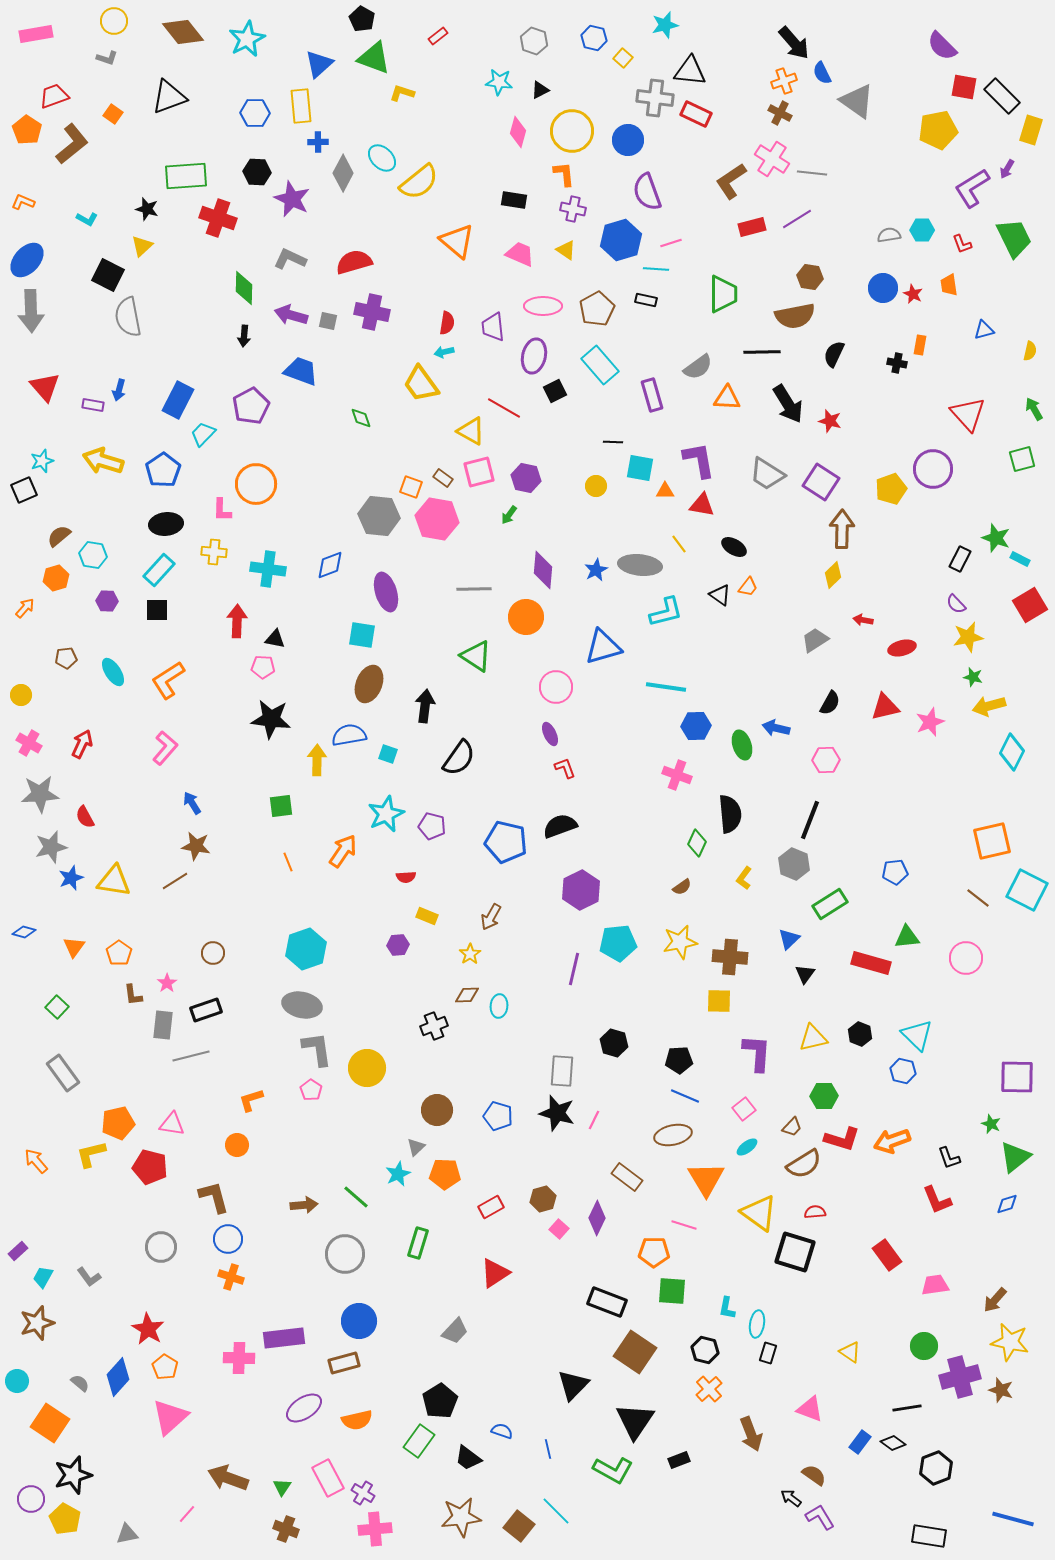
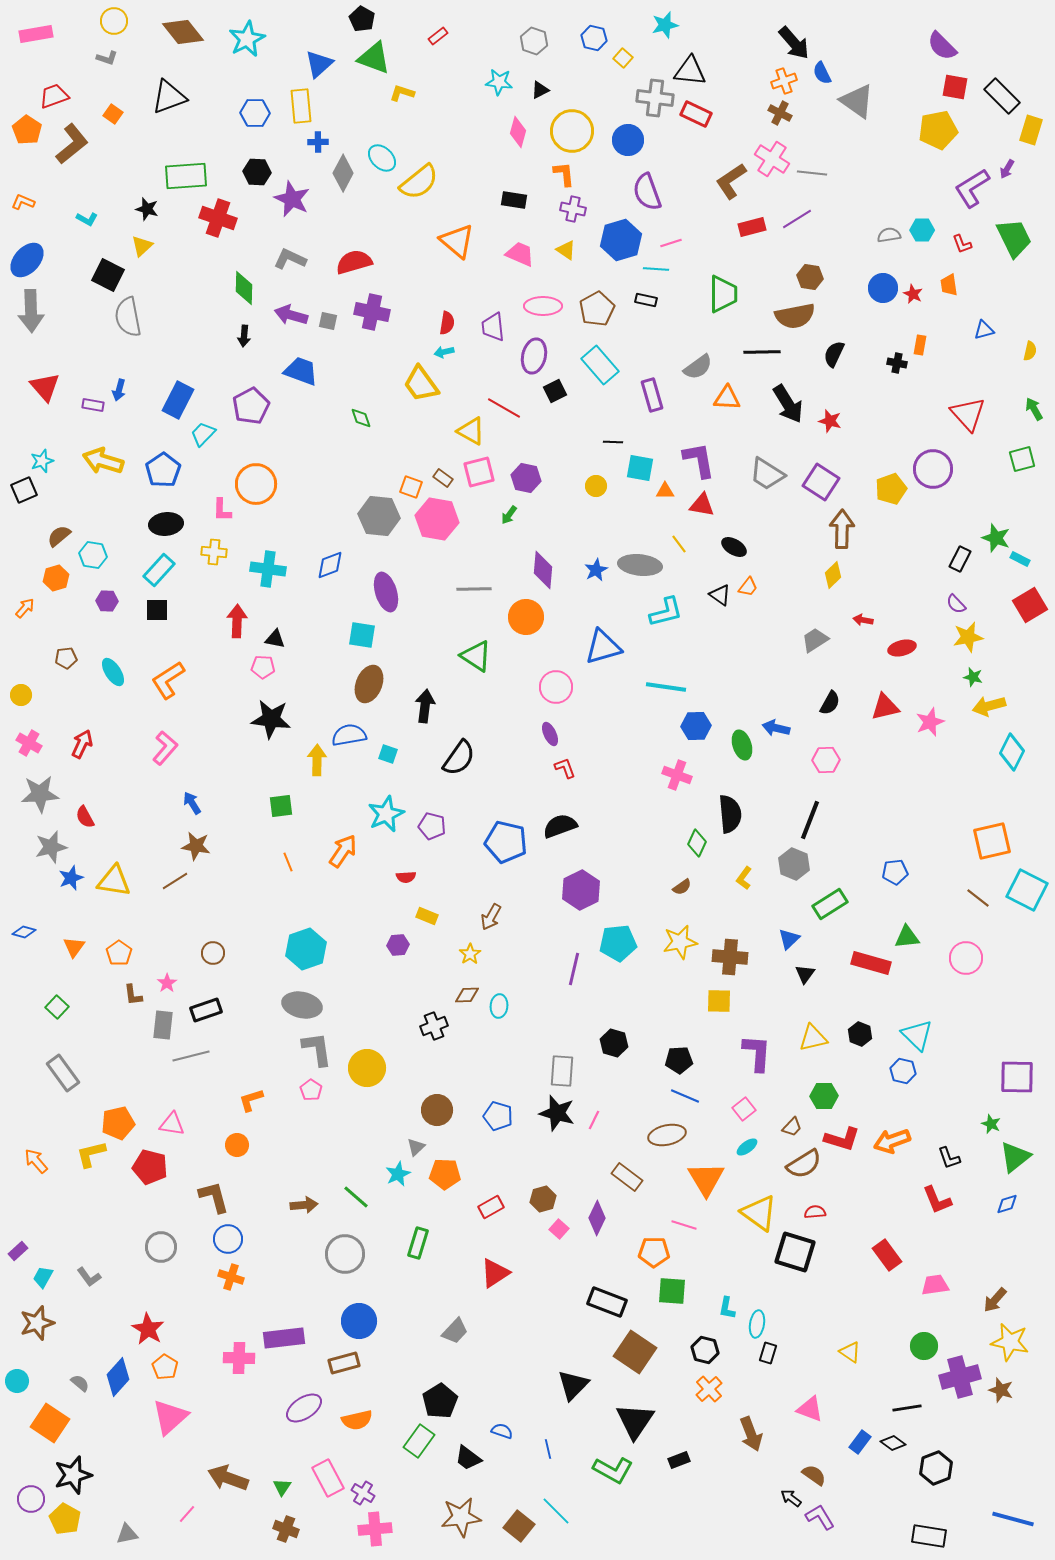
red square at (964, 87): moved 9 px left
brown ellipse at (673, 1135): moved 6 px left
